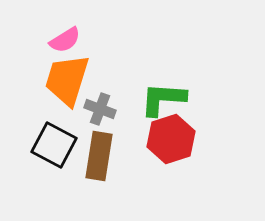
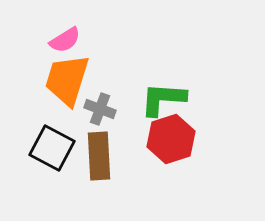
black square: moved 2 px left, 3 px down
brown rectangle: rotated 12 degrees counterclockwise
